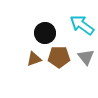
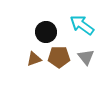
black circle: moved 1 px right, 1 px up
